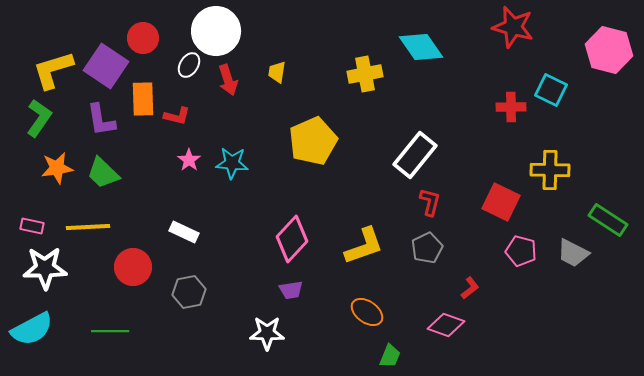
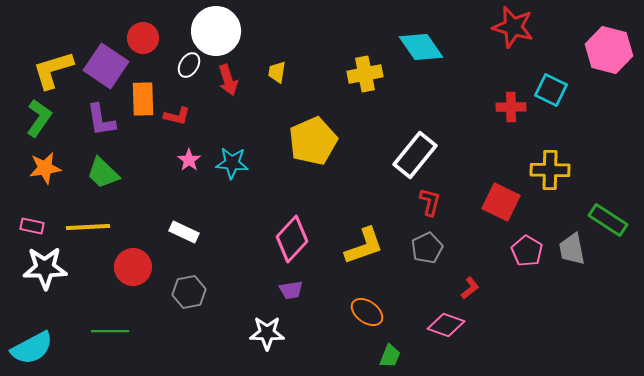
orange star at (57, 168): moved 12 px left
pink pentagon at (521, 251): moved 6 px right; rotated 16 degrees clockwise
gray trapezoid at (573, 253): moved 1 px left, 4 px up; rotated 52 degrees clockwise
cyan semicircle at (32, 329): moved 19 px down
